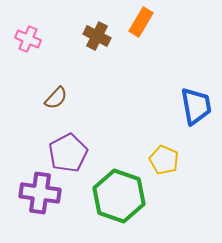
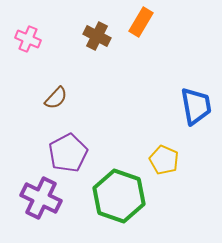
purple cross: moved 1 px right, 5 px down; rotated 18 degrees clockwise
